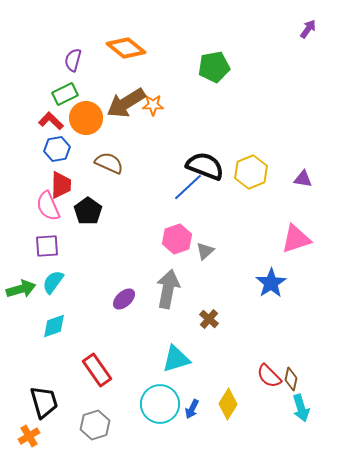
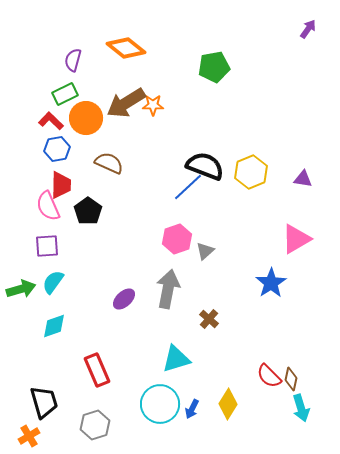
pink triangle: rotated 12 degrees counterclockwise
red rectangle: rotated 12 degrees clockwise
